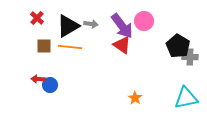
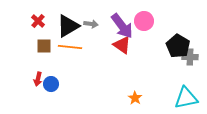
red cross: moved 1 px right, 3 px down
red arrow: rotated 80 degrees counterclockwise
blue circle: moved 1 px right, 1 px up
